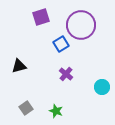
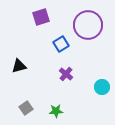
purple circle: moved 7 px right
green star: rotated 24 degrees counterclockwise
